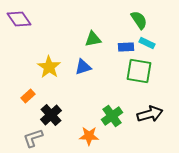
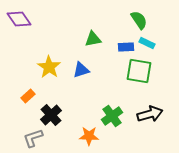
blue triangle: moved 2 px left, 3 px down
